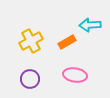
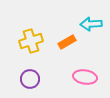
cyan arrow: moved 1 px right, 1 px up
yellow cross: rotated 10 degrees clockwise
pink ellipse: moved 10 px right, 2 px down
